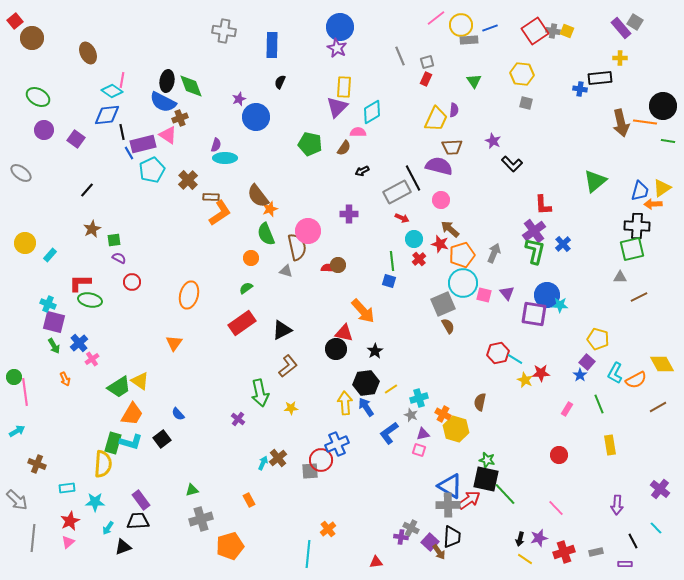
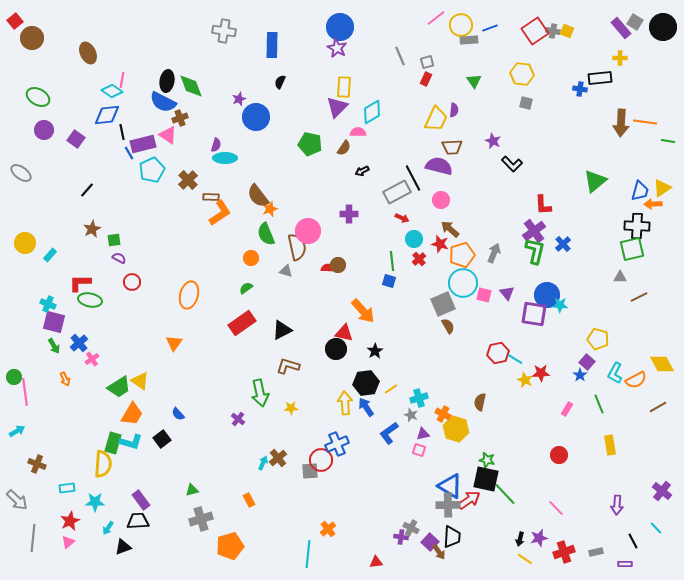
black circle at (663, 106): moved 79 px up
brown arrow at (621, 123): rotated 16 degrees clockwise
brown L-shape at (288, 366): rotated 125 degrees counterclockwise
purple cross at (660, 489): moved 2 px right, 2 px down
